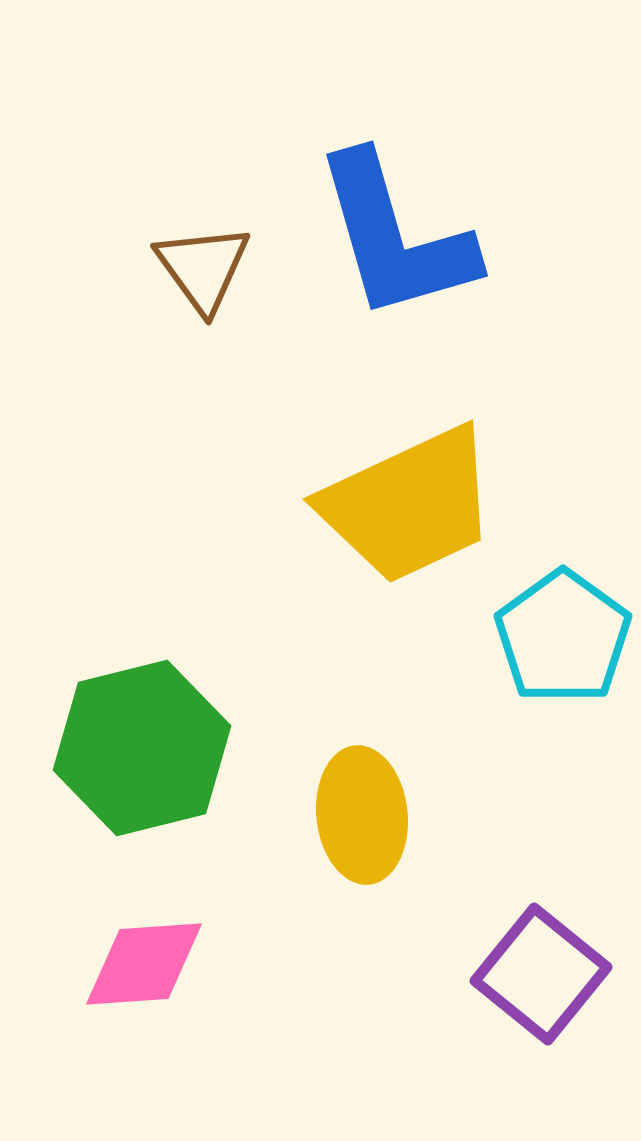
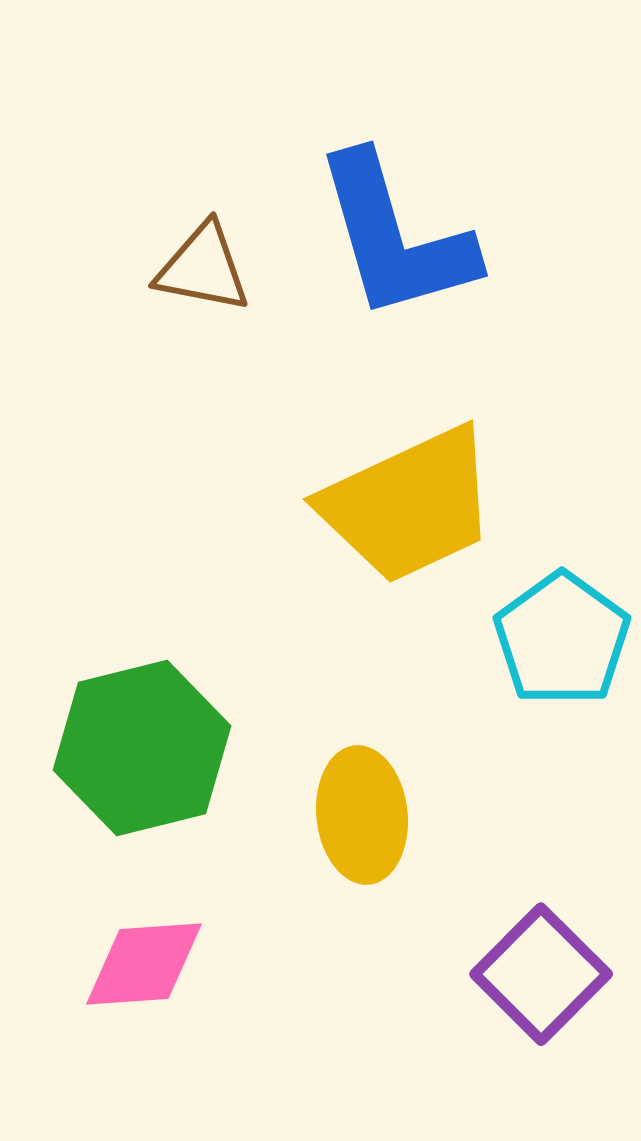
brown triangle: rotated 43 degrees counterclockwise
cyan pentagon: moved 1 px left, 2 px down
purple square: rotated 6 degrees clockwise
